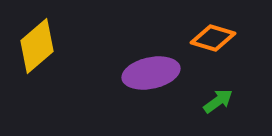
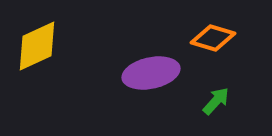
yellow diamond: rotated 16 degrees clockwise
green arrow: moved 2 px left; rotated 12 degrees counterclockwise
